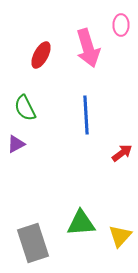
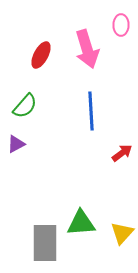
pink arrow: moved 1 px left, 1 px down
green semicircle: moved 2 px up; rotated 112 degrees counterclockwise
blue line: moved 5 px right, 4 px up
yellow triangle: moved 2 px right, 3 px up
gray rectangle: moved 12 px right; rotated 18 degrees clockwise
